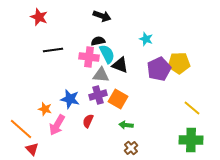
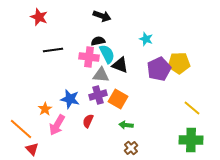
orange star: rotated 24 degrees clockwise
